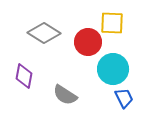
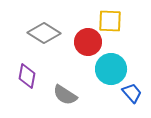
yellow square: moved 2 px left, 2 px up
cyan circle: moved 2 px left
purple diamond: moved 3 px right
blue trapezoid: moved 8 px right, 5 px up; rotated 15 degrees counterclockwise
